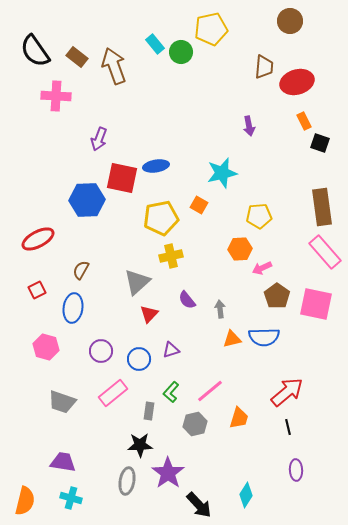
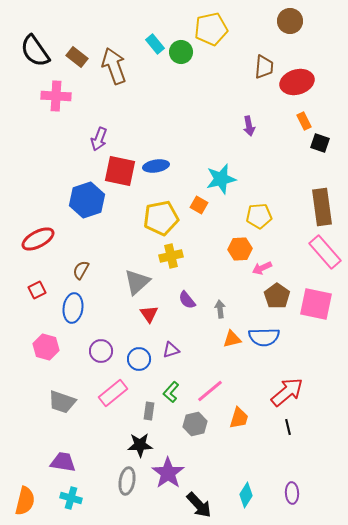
cyan star at (222, 173): moved 1 px left, 6 px down
red square at (122, 178): moved 2 px left, 7 px up
blue hexagon at (87, 200): rotated 16 degrees counterclockwise
red triangle at (149, 314): rotated 18 degrees counterclockwise
purple ellipse at (296, 470): moved 4 px left, 23 px down
